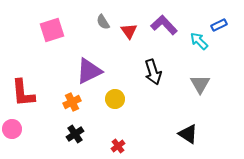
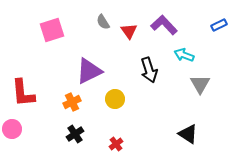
cyan arrow: moved 15 px left, 14 px down; rotated 24 degrees counterclockwise
black arrow: moved 4 px left, 2 px up
red cross: moved 2 px left, 2 px up
